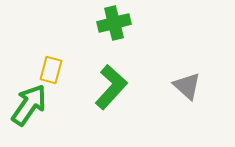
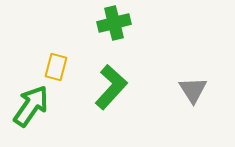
yellow rectangle: moved 5 px right, 3 px up
gray triangle: moved 6 px right, 4 px down; rotated 16 degrees clockwise
green arrow: moved 2 px right, 1 px down
